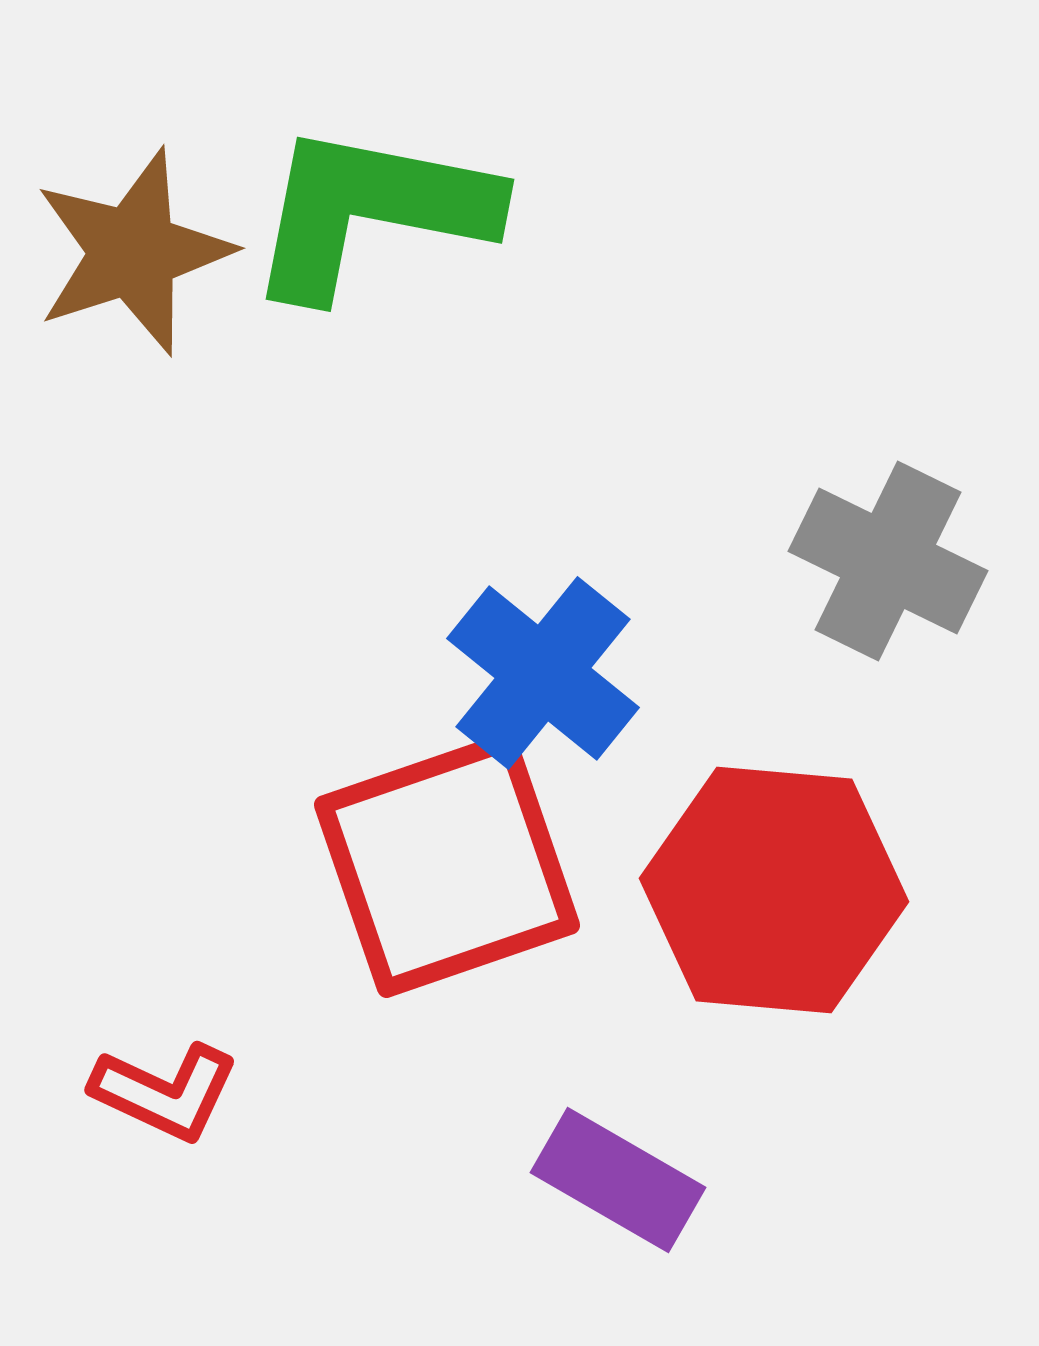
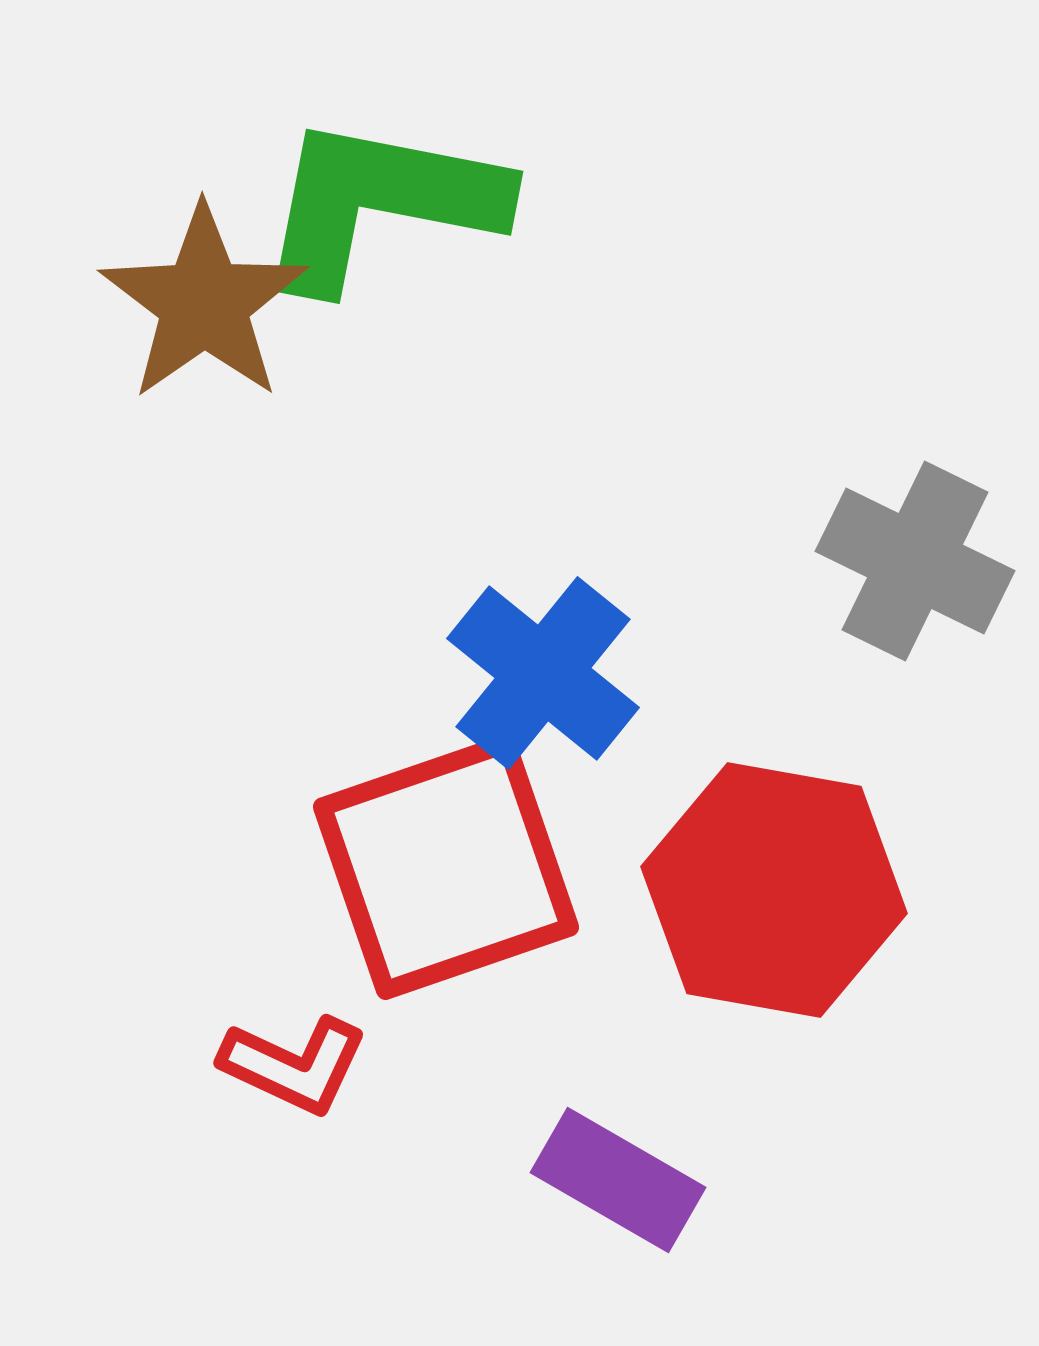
green L-shape: moved 9 px right, 8 px up
brown star: moved 71 px right, 51 px down; rotated 17 degrees counterclockwise
gray cross: moved 27 px right
red square: moved 1 px left, 2 px down
red hexagon: rotated 5 degrees clockwise
red L-shape: moved 129 px right, 27 px up
